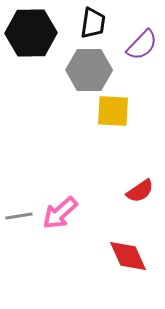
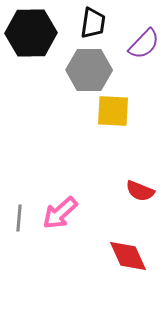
purple semicircle: moved 2 px right, 1 px up
red semicircle: rotated 56 degrees clockwise
gray line: moved 2 px down; rotated 76 degrees counterclockwise
